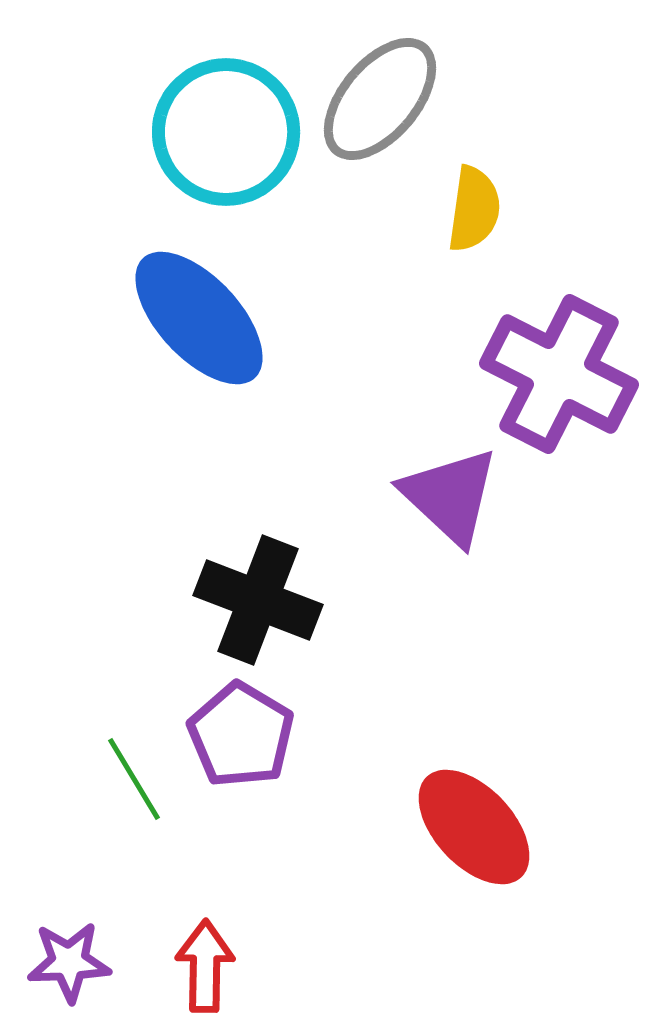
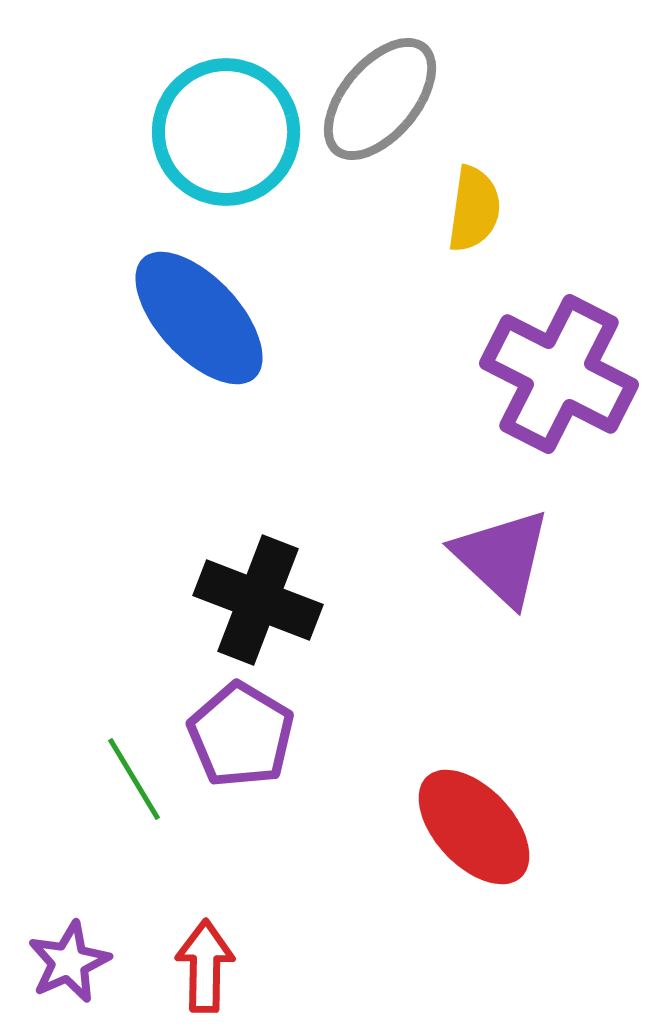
purple triangle: moved 52 px right, 61 px down
purple star: rotated 22 degrees counterclockwise
